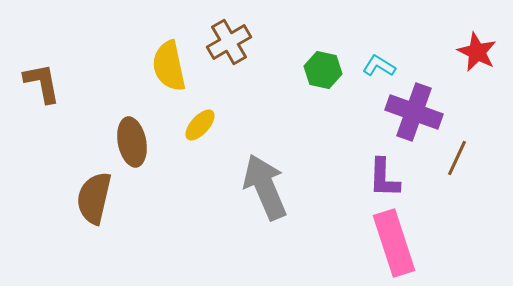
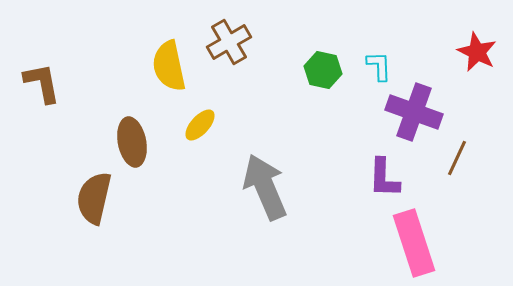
cyan L-shape: rotated 56 degrees clockwise
pink rectangle: moved 20 px right
